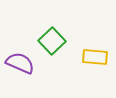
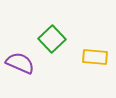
green square: moved 2 px up
